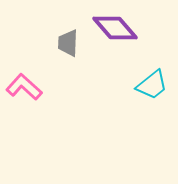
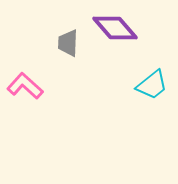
pink L-shape: moved 1 px right, 1 px up
